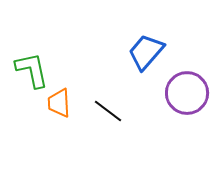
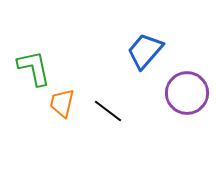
blue trapezoid: moved 1 px left, 1 px up
green L-shape: moved 2 px right, 2 px up
orange trapezoid: moved 3 px right; rotated 16 degrees clockwise
